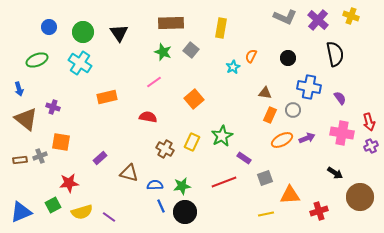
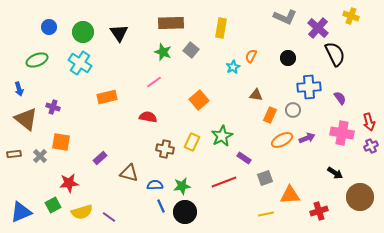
purple cross at (318, 20): moved 8 px down
black semicircle at (335, 54): rotated 15 degrees counterclockwise
blue cross at (309, 87): rotated 15 degrees counterclockwise
brown triangle at (265, 93): moved 9 px left, 2 px down
orange square at (194, 99): moved 5 px right, 1 px down
brown cross at (165, 149): rotated 18 degrees counterclockwise
gray cross at (40, 156): rotated 24 degrees counterclockwise
brown rectangle at (20, 160): moved 6 px left, 6 px up
